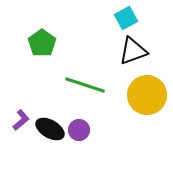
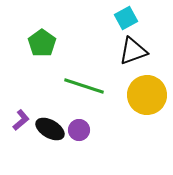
green line: moved 1 px left, 1 px down
